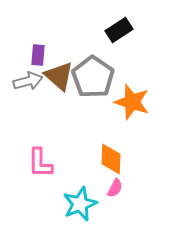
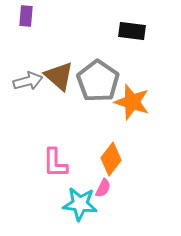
black rectangle: moved 13 px right, 1 px down; rotated 40 degrees clockwise
purple rectangle: moved 12 px left, 39 px up
gray pentagon: moved 5 px right, 4 px down
orange diamond: rotated 36 degrees clockwise
pink L-shape: moved 15 px right
pink semicircle: moved 12 px left
cyan star: rotated 28 degrees clockwise
